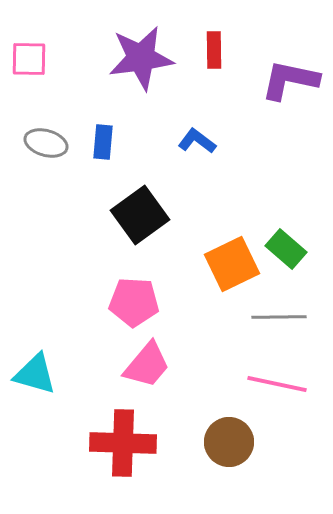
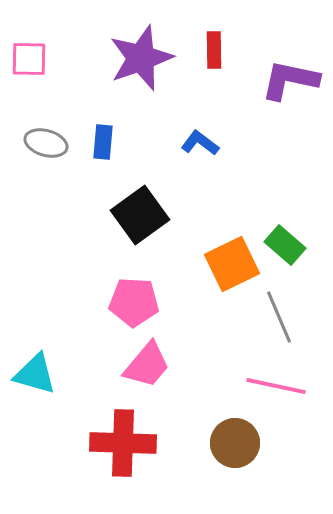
purple star: rotated 12 degrees counterclockwise
blue L-shape: moved 3 px right, 2 px down
green rectangle: moved 1 px left, 4 px up
gray line: rotated 68 degrees clockwise
pink line: moved 1 px left, 2 px down
brown circle: moved 6 px right, 1 px down
